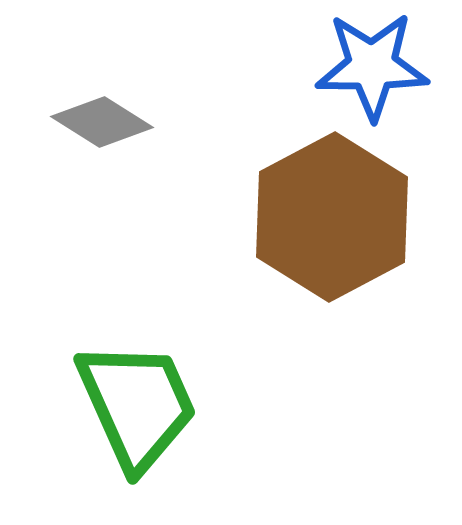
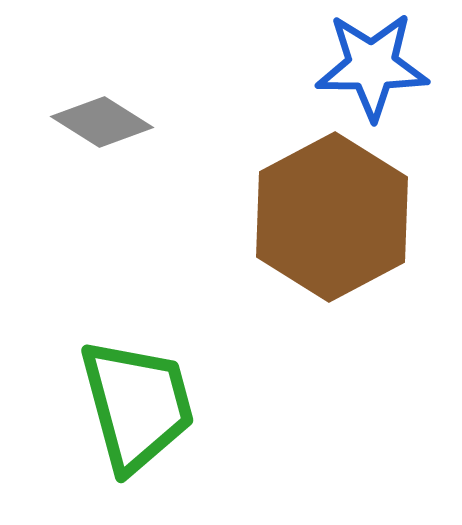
green trapezoid: rotated 9 degrees clockwise
